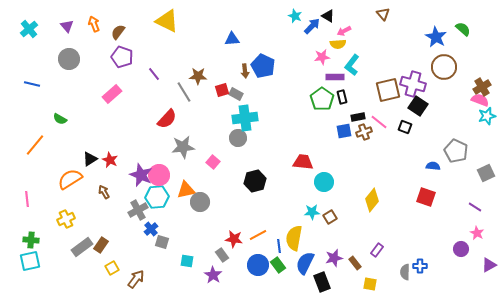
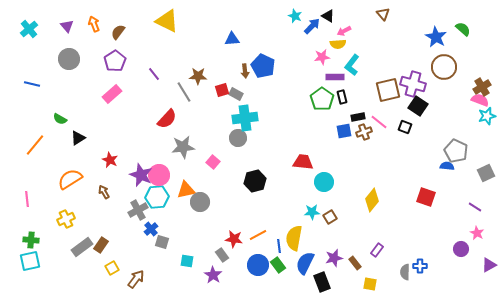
purple pentagon at (122, 57): moved 7 px left, 4 px down; rotated 20 degrees clockwise
black triangle at (90, 159): moved 12 px left, 21 px up
blue semicircle at (433, 166): moved 14 px right
